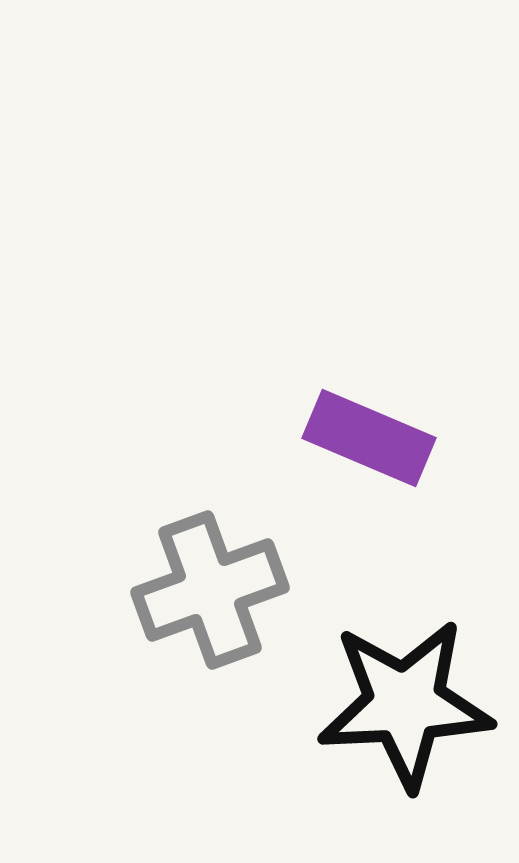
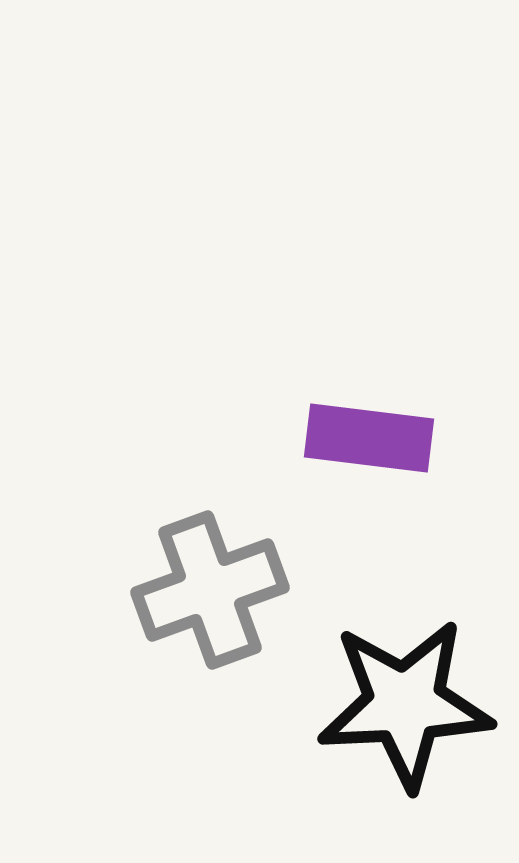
purple rectangle: rotated 16 degrees counterclockwise
